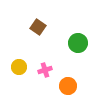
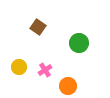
green circle: moved 1 px right
pink cross: rotated 16 degrees counterclockwise
